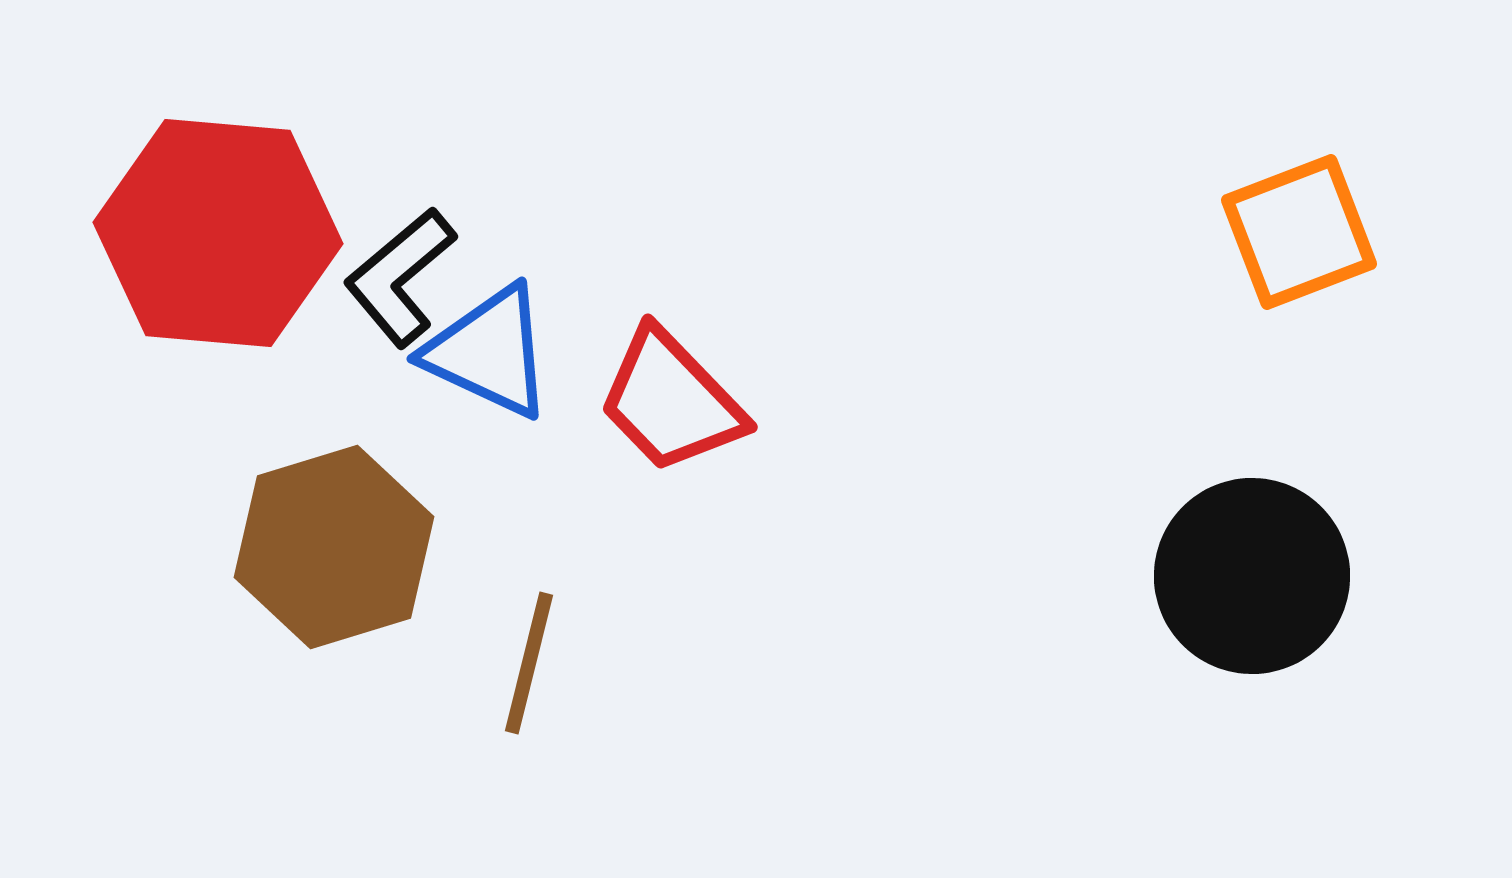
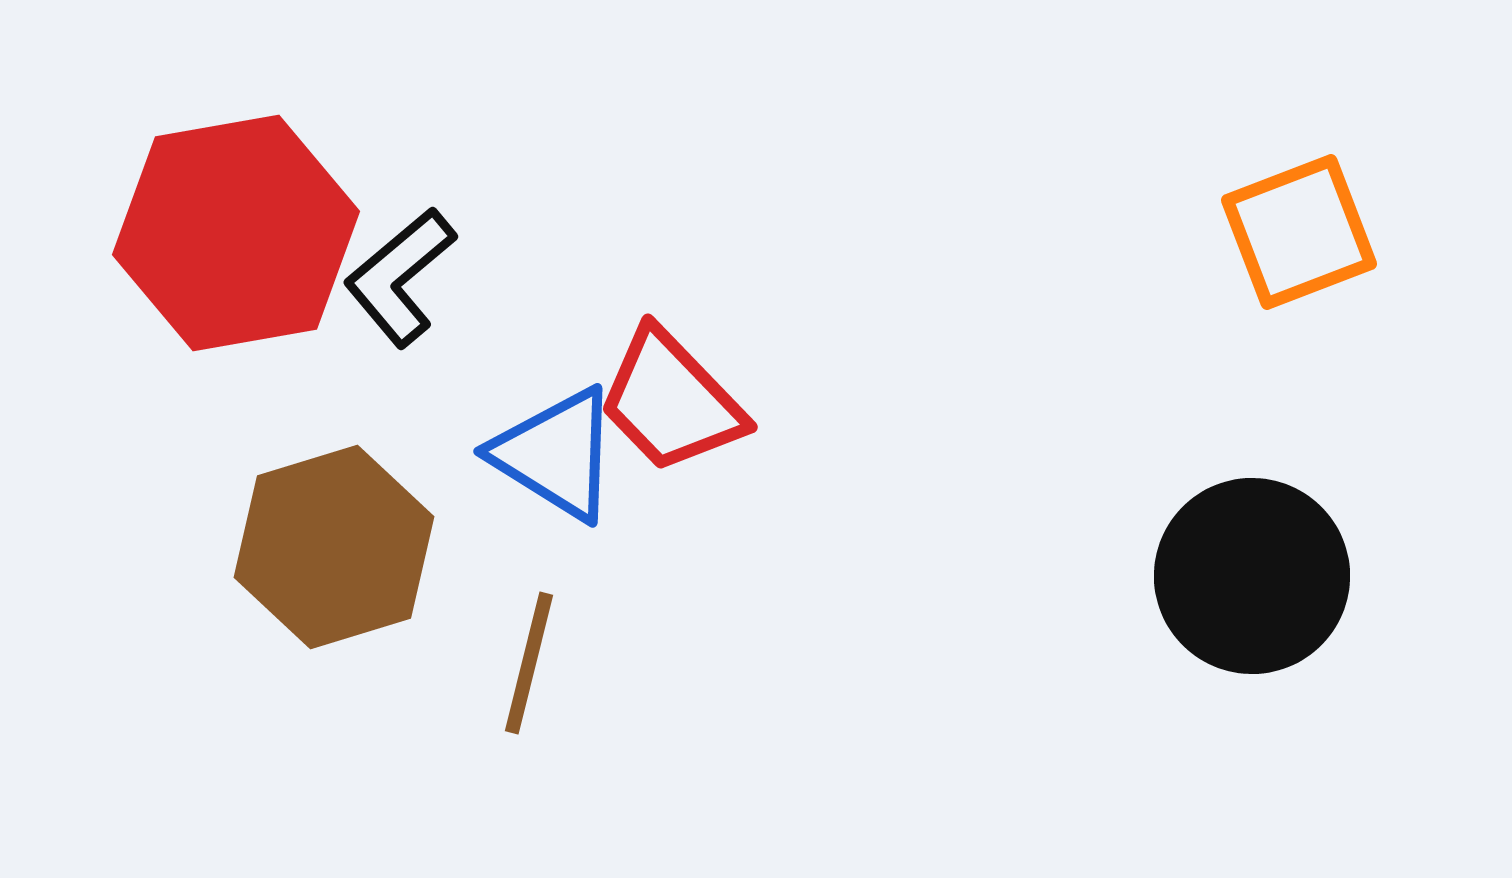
red hexagon: moved 18 px right; rotated 15 degrees counterclockwise
blue triangle: moved 67 px right, 102 px down; rotated 7 degrees clockwise
